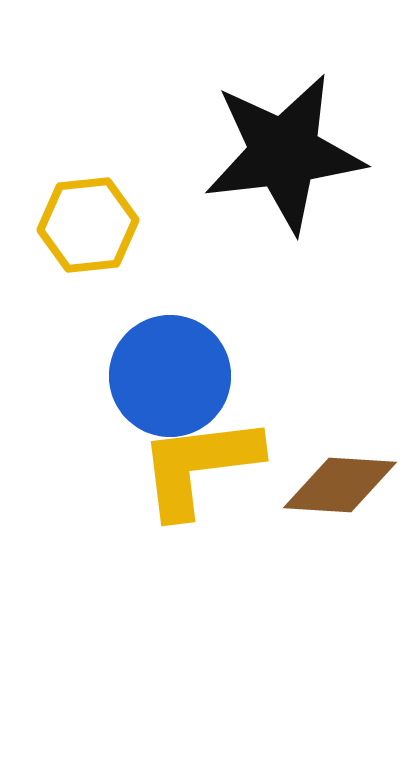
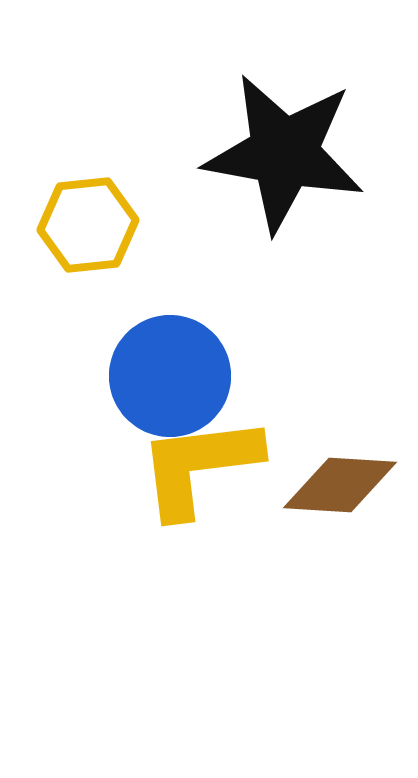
black star: rotated 17 degrees clockwise
